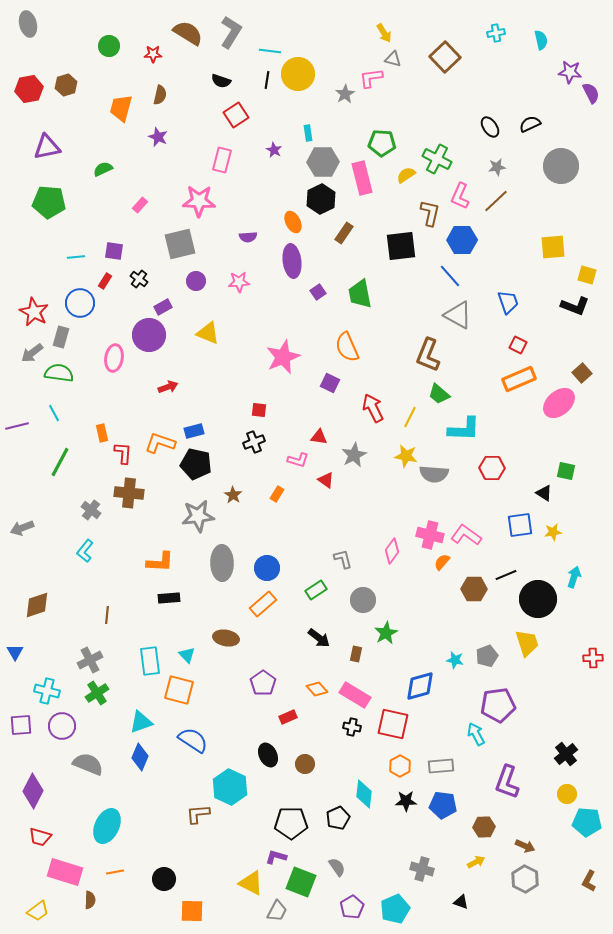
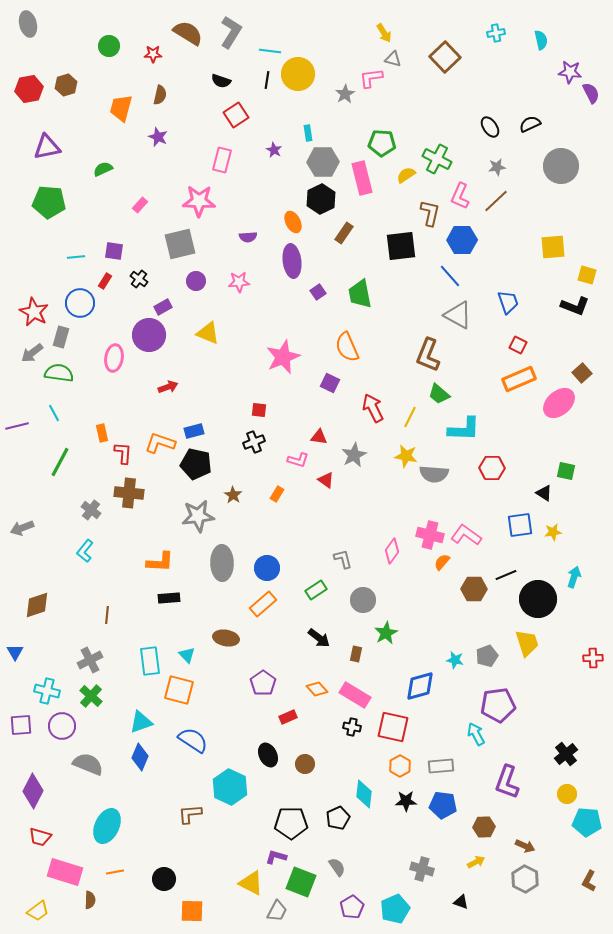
green cross at (97, 693): moved 6 px left, 3 px down; rotated 15 degrees counterclockwise
red square at (393, 724): moved 3 px down
brown L-shape at (198, 814): moved 8 px left
